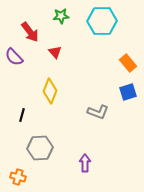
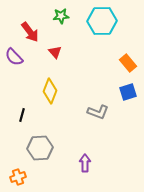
orange cross: rotated 35 degrees counterclockwise
